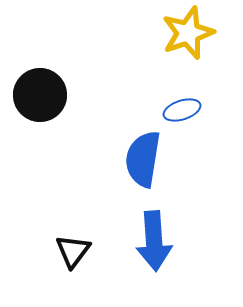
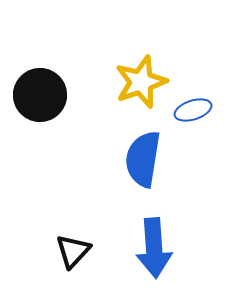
yellow star: moved 47 px left, 49 px down
blue ellipse: moved 11 px right
blue arrow: moved 7 px down
black triangle: rotated 6 degrees clockwise
